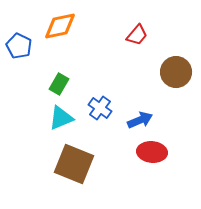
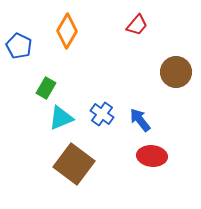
orange diamond: moved 7 px right, 5 px down; rotated 48 degrees counterclockwise
red trapezoid: moved 10 px up
green rectangle: moved 13 px left, 4 px down
blue cross: moved 2 px right, 6 px down
blue arrow: rotated 105 degrees counterclockwise
red ellipse: moved 4 px down
brown square: rotated 15 degrees clockwise
